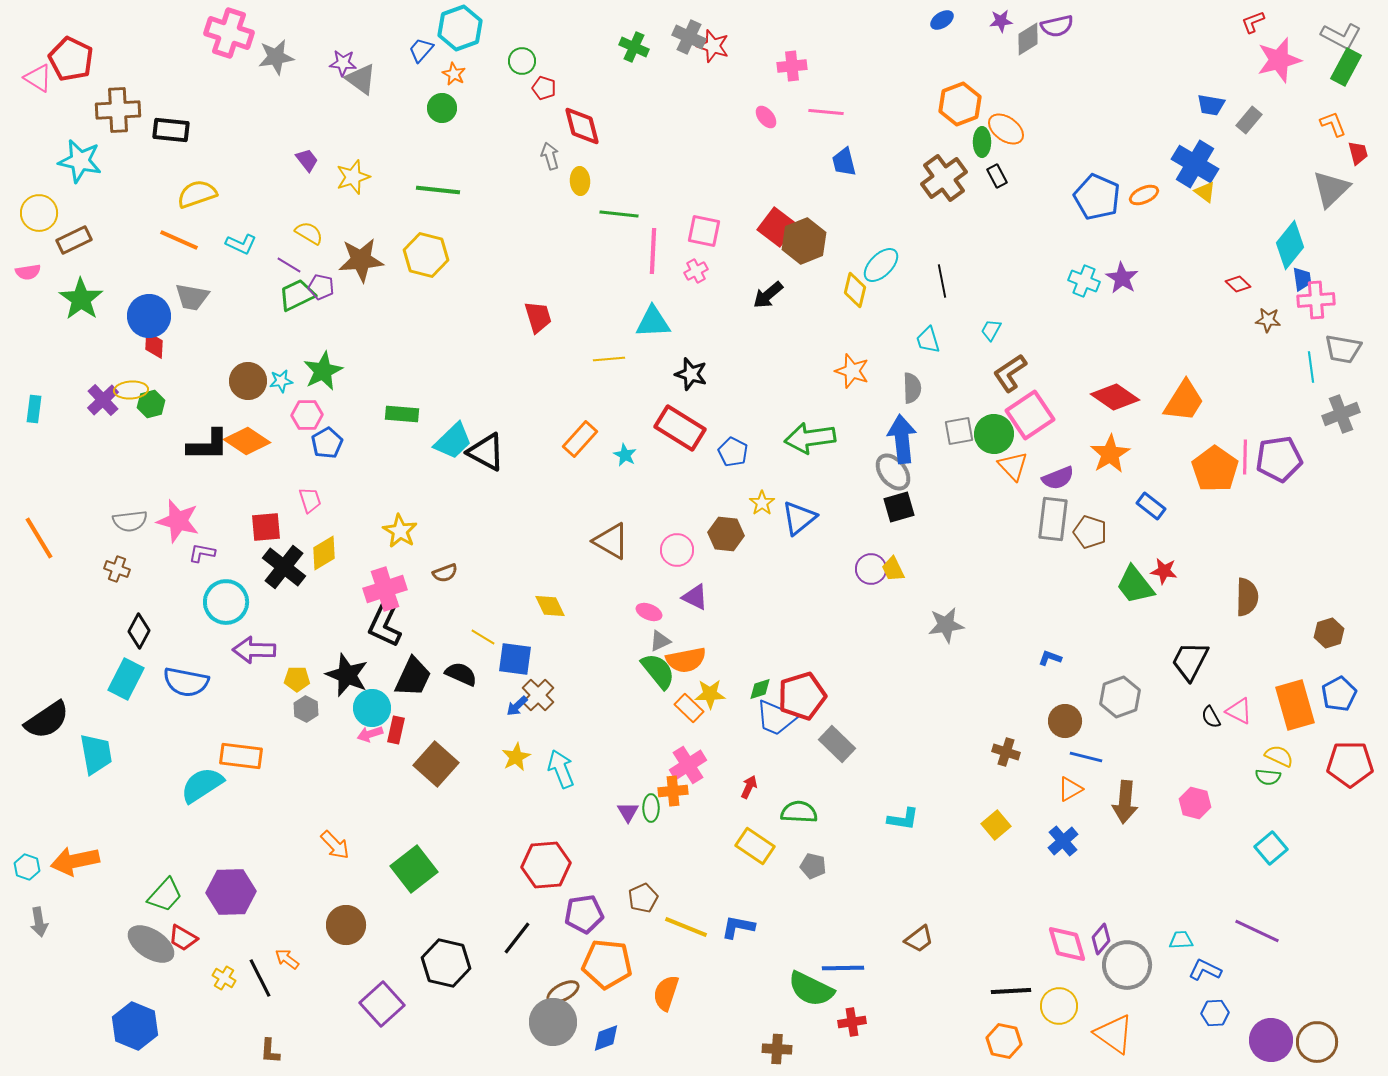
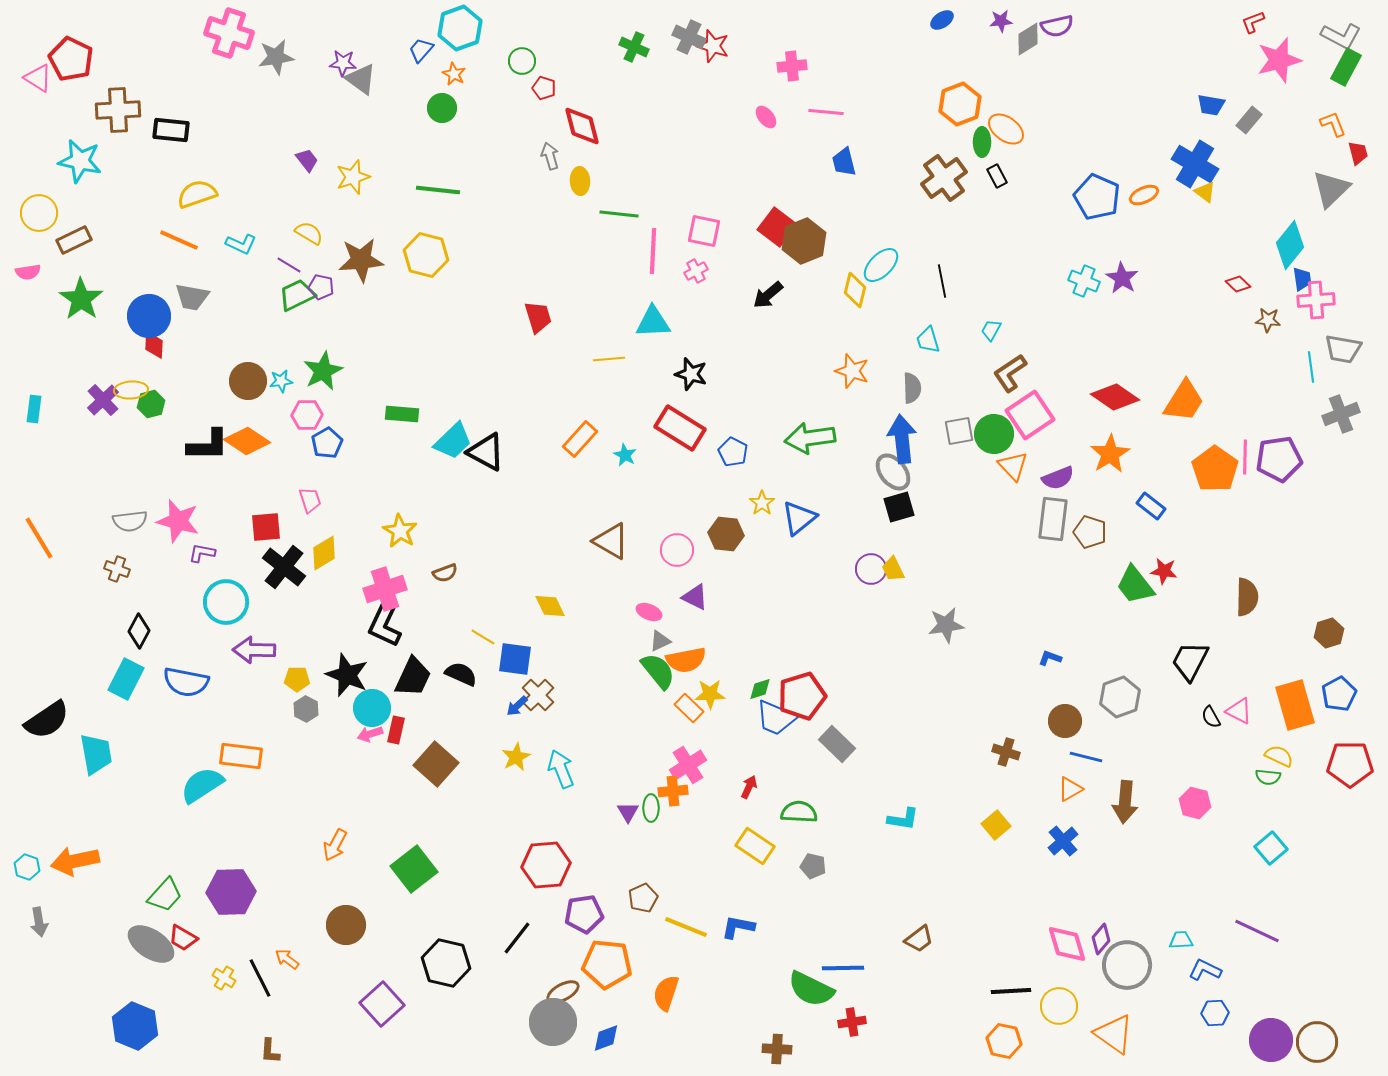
orange arrow at (335, 845): rotated 72 degrees clockwise
